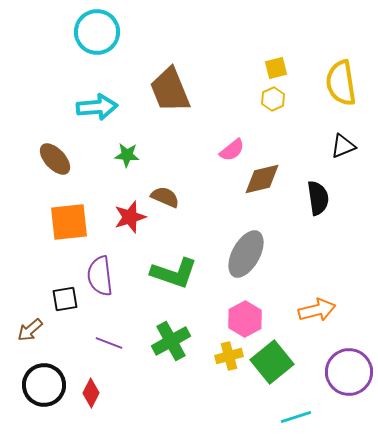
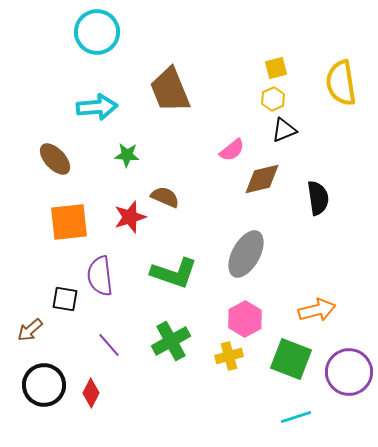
black triangle: moved 59 px left, 16 px up
black square: rotated 20 degrees clockwise
purple line: moved 2 px down; rotated 28 degrees clockwise
green square: moved 19 px right, 3 px up; rotated 30 degrees counterclockwise
